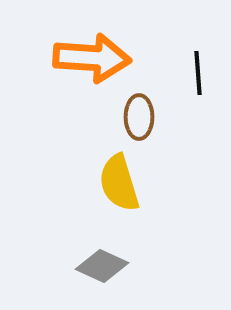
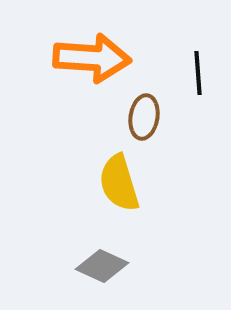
brown ellipse: moved 5 px right; rotated 9 degrees clockwise
